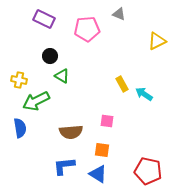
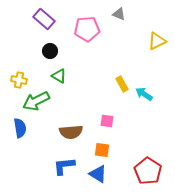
purple rectangle: rotated 15 degrees clockwise
black circle: moved 5 px up
green triangle: moved 3 px left
red pentagon: rotated 20 degrees clockwise
